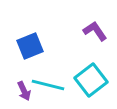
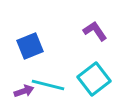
cyan square: moved 3 px right, 1 px up
purple arrow: rotated 84 degrees counterclockwise
